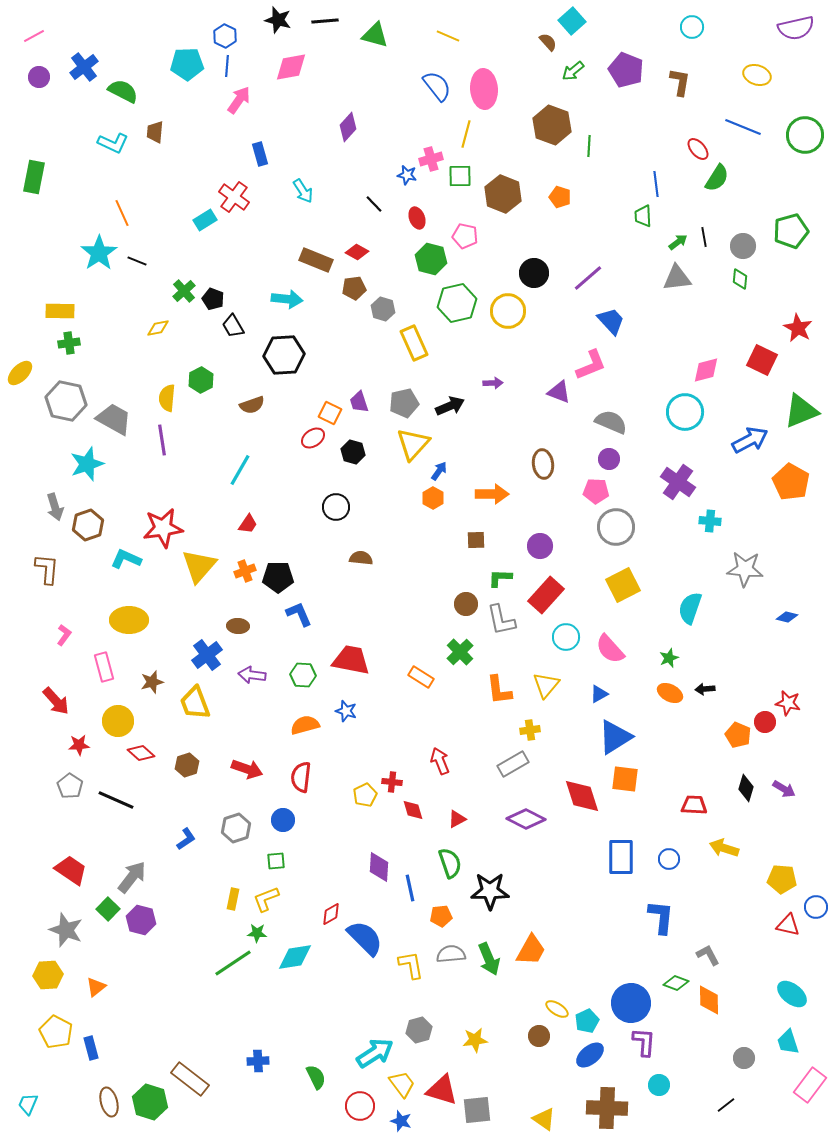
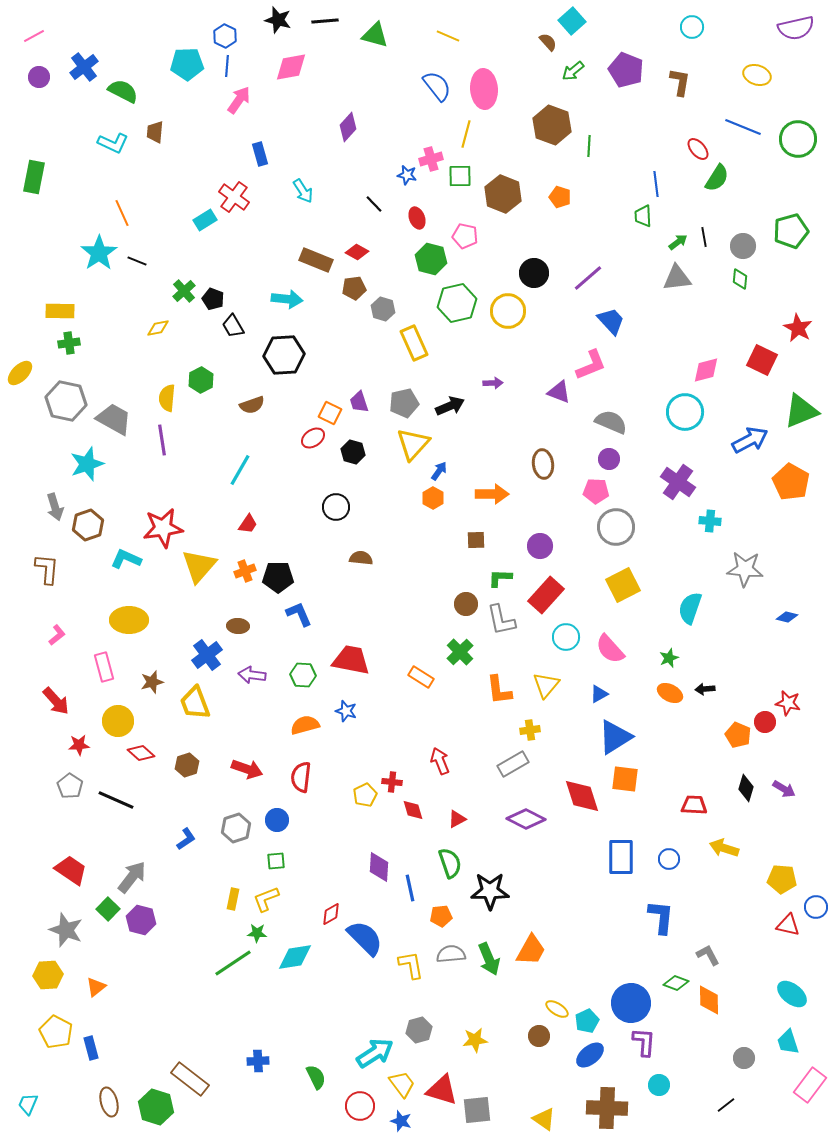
green circle at (805, 135): moved 7 px left, 4 px down
pink L-shape at (64, 635): moved 7 px left; rotated 15 degrees clockwise
blue circle at (283, 820): moved 6 px left
green hexagon at (150, 1102): moved 6 px right, 5 px down
